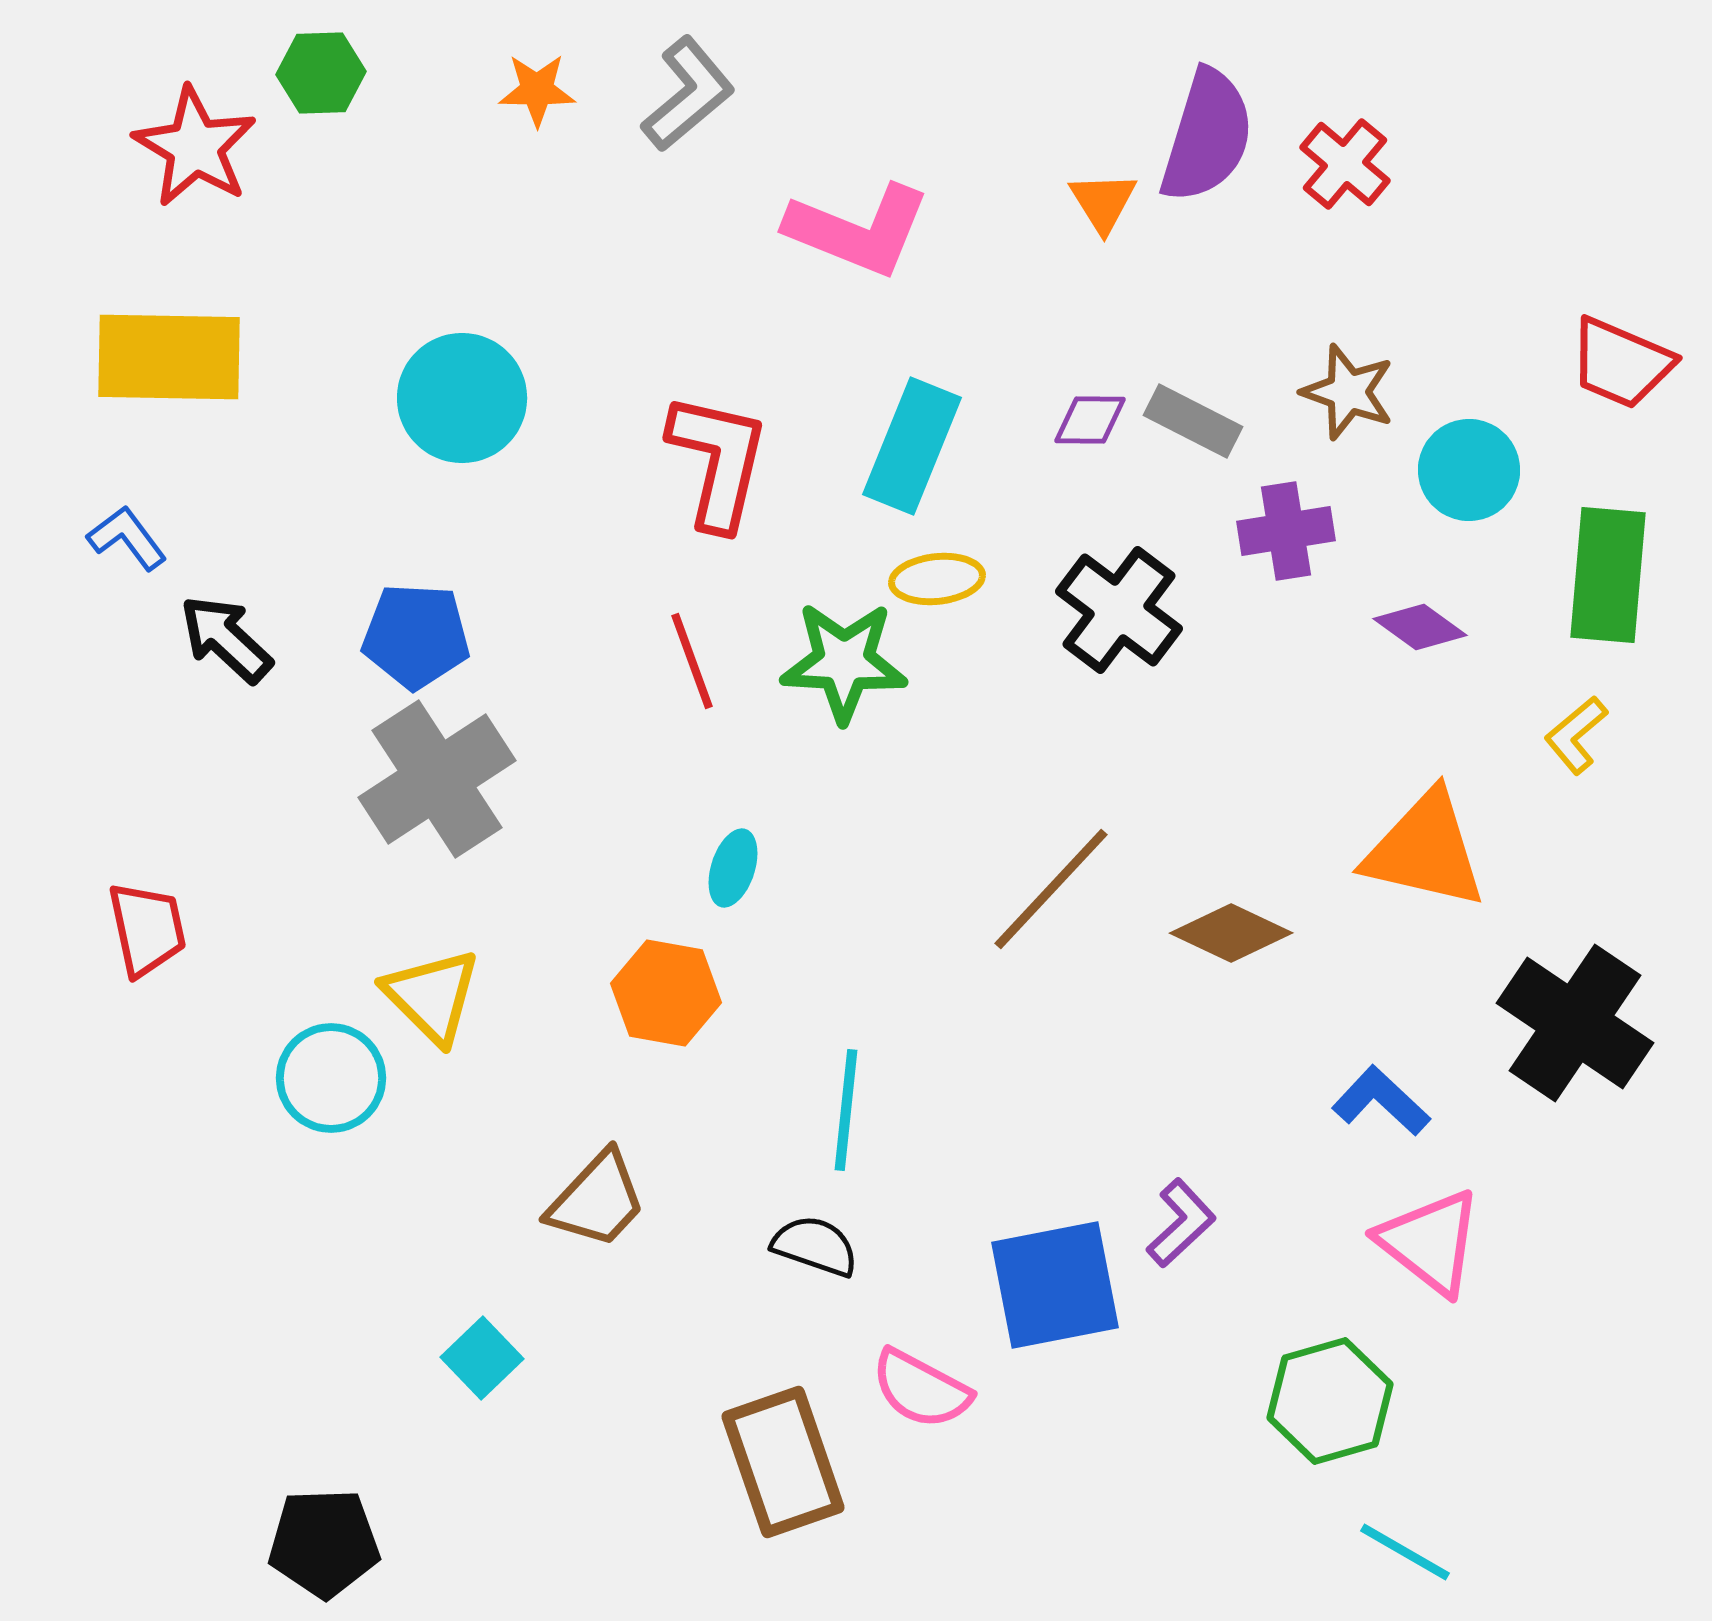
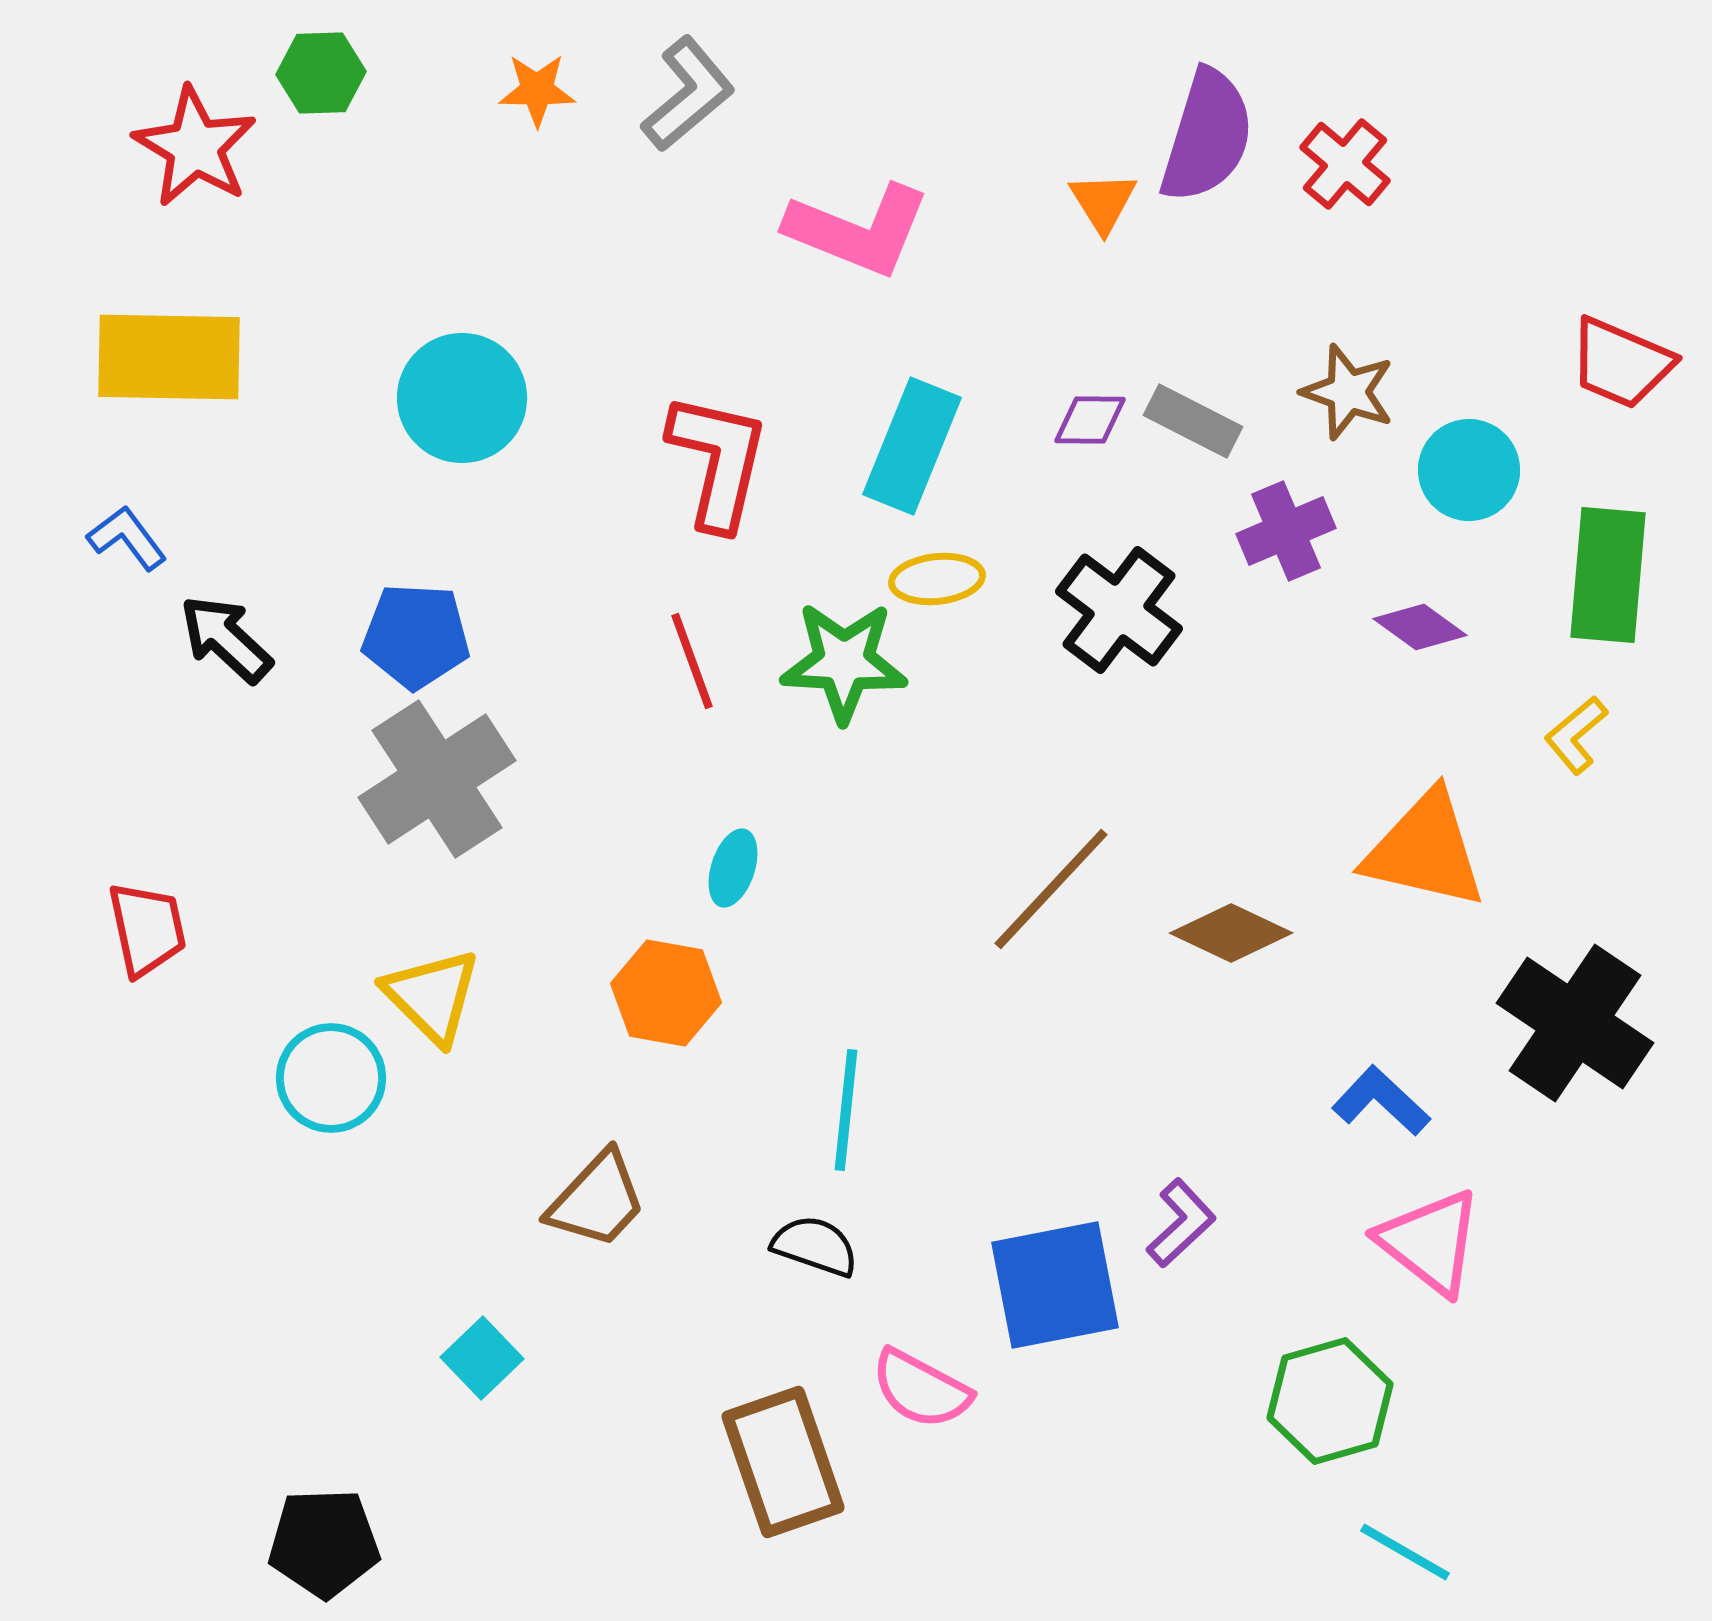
purple cross at (1286, 531): rotated 14 degrees counterclockwise
